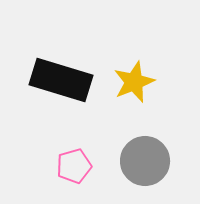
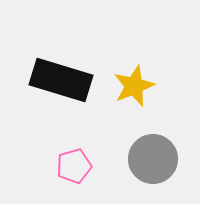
yellow star: moved 4 px down
gray circle: moved 8 px right, 2 px up
